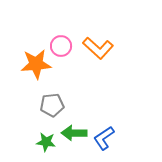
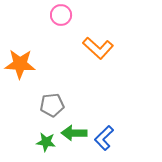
pink circle: moved 31 px up
orange star: moved 16 px left; rotated 8 degrees clockwise
blue L-shape: rotated 10 degrees counterclockwise
